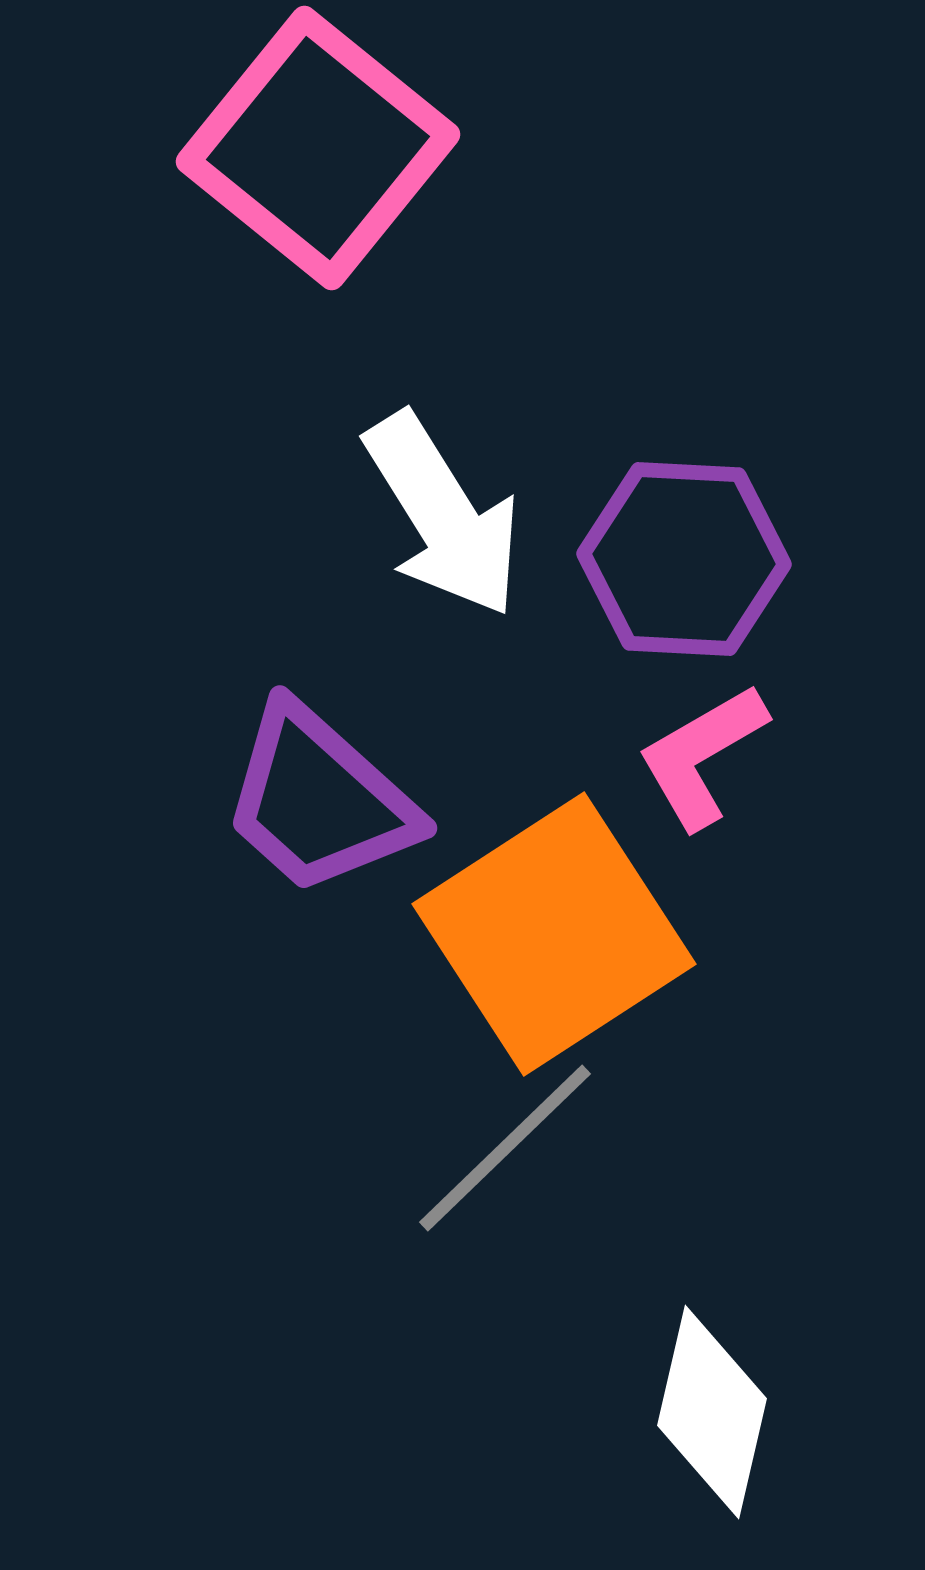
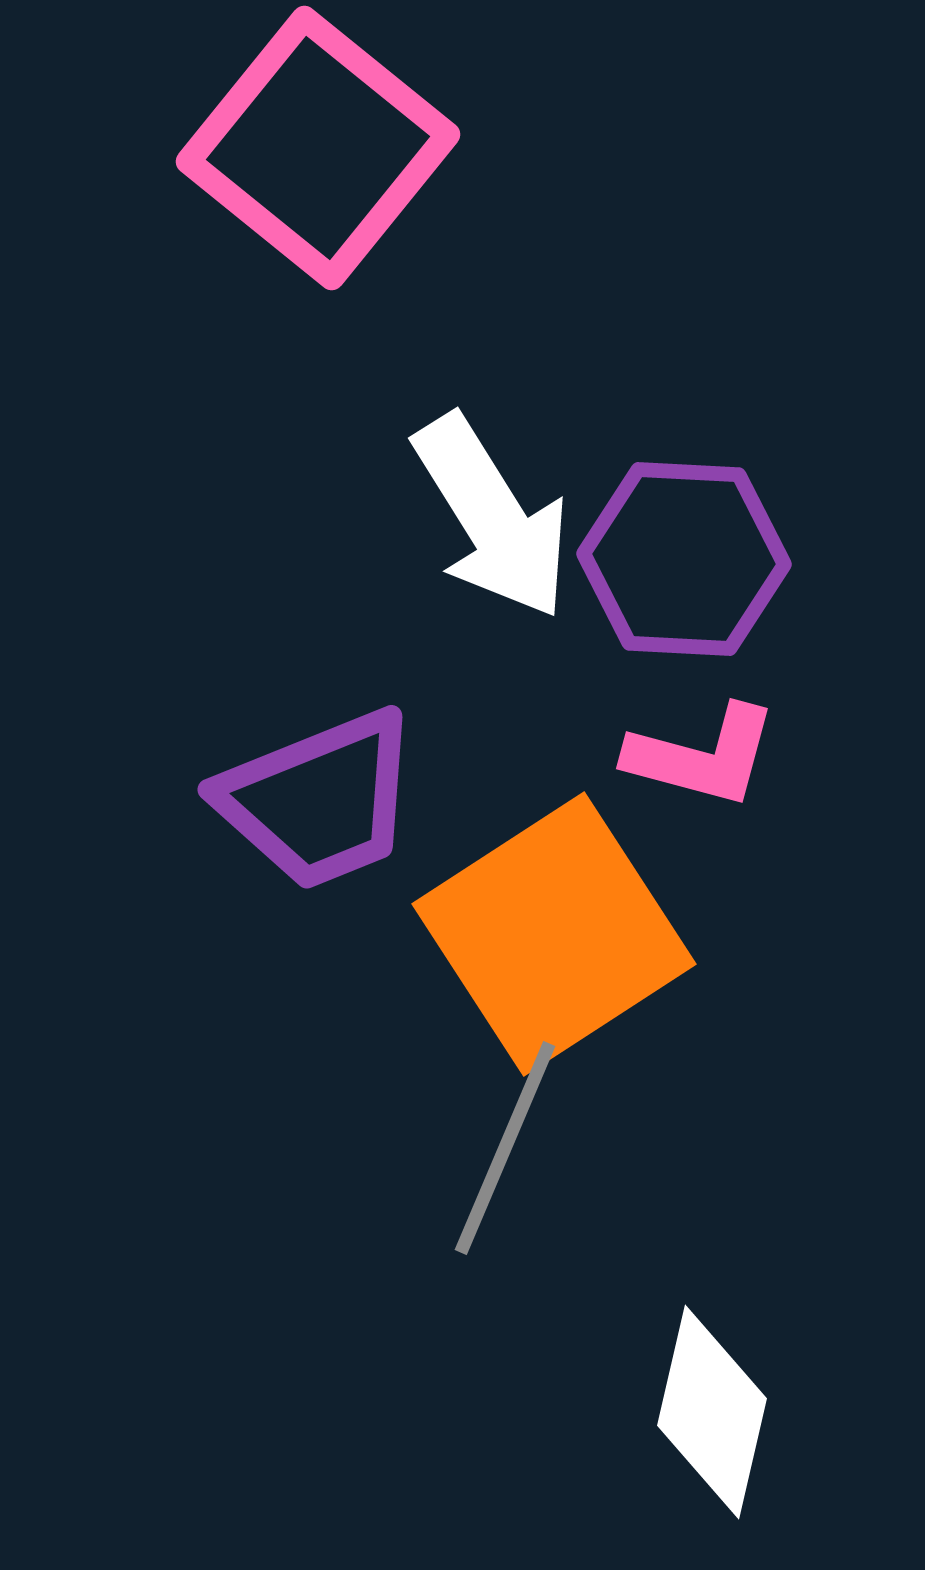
white arrow: moved 49 px right, 2 px down
pink L-shape: rotated 135 degrees counterclockwise
purple trapezoid: rotated 64 degrees counterclockwise
gray line: rotated 23 degrees counterclockwise
